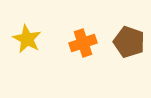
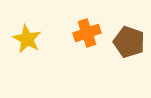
orange cross: moved 4 px right, 10 px up
